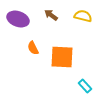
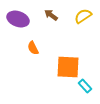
yellow semicircle: rotated 48 degrees counterclockwise
orange square: moved 6 px right, 10 px down
